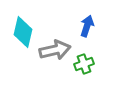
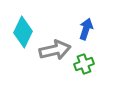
blue arrow: moved 1 px left, 3 px down
cyan diamond: rotated 12 degrees clockwise
